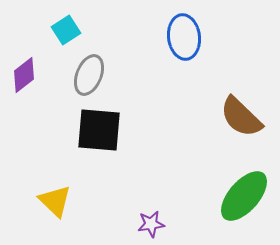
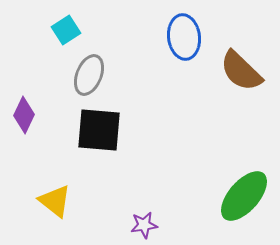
purple diamond: moved 40 px down; rotated 27 degrees counterclockwise
brown semicircle: moved 46 px up
yellow triangle: rotated 6 degrees counterclockwise
purple star: moved 7 px left, 1 px down
